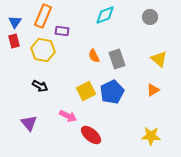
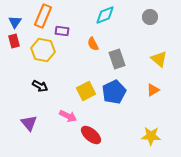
orange semicircle: moved 1 px left, 12 px up
blue pentagon: moved 2 px right
